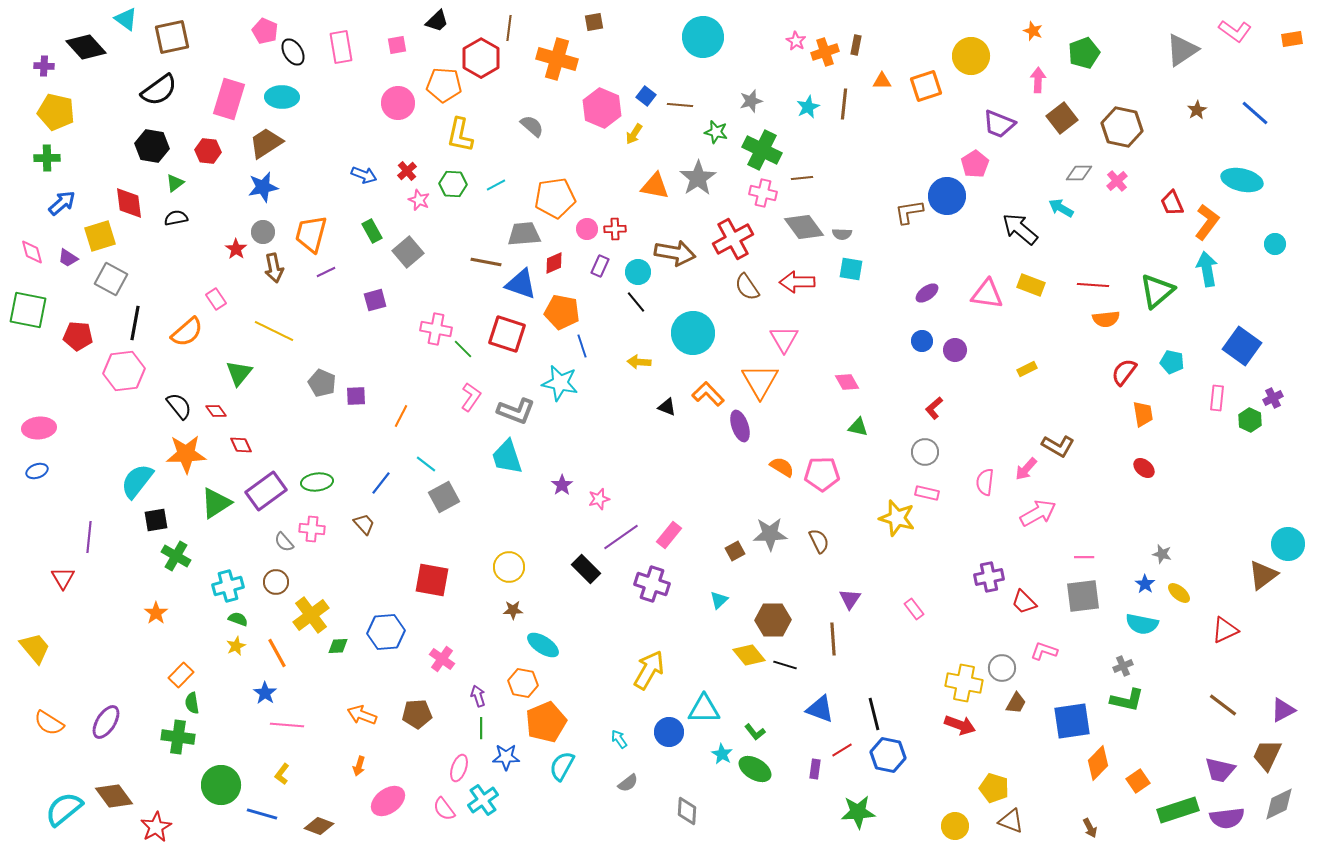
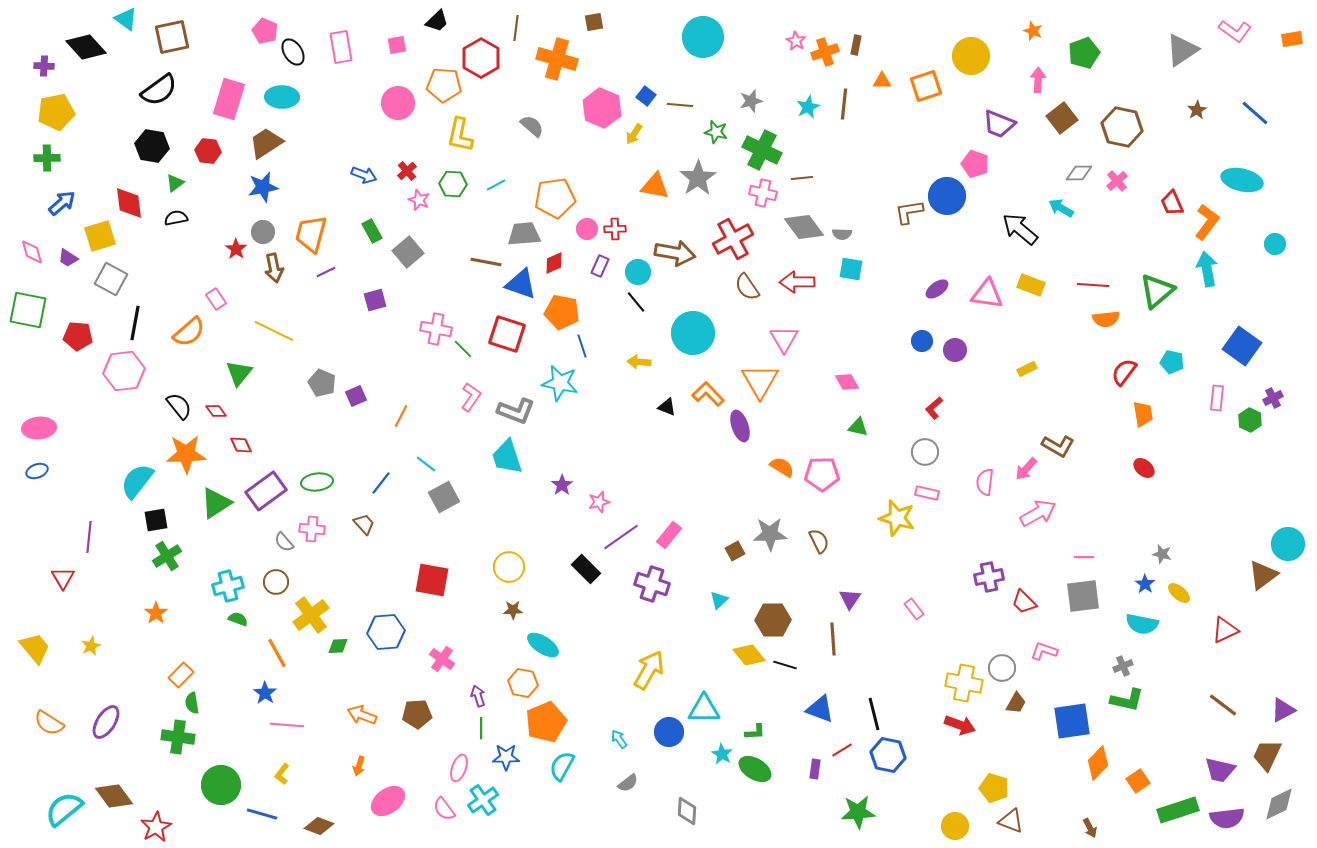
brown line at (509, 28): moved 7 px right
yellow pentagon at (56, 112): rotated 24 degrees counterclockwise
pink pentagon at (975, 164): rotated 20 degrees counterclockwise
purple ellipse at (927, 293): moved 10 px right, 4 px up
orange semicircle at (187, 332): moved 2 px right
purple square at (356, 396): rotated 20 degrees counterclockwise
pink star at (599, 499): moved 3 px down
green cross at (176, 556): moved 9 px left; rotated 28 degrees clockwise
yellow star at (236, 646): moved 145 px left
green L-shape at (755, 732): rotated 55 degrees counterclockwise
